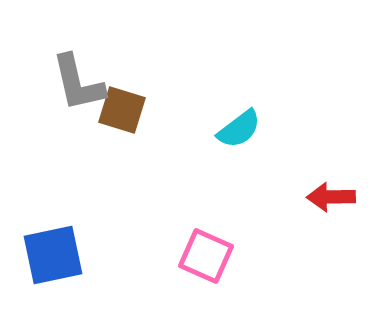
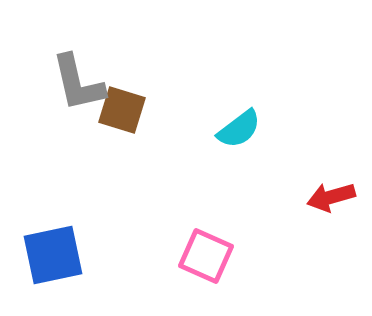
red arrow: rotated 15 degrees counterclockwise
